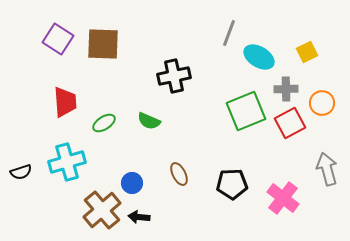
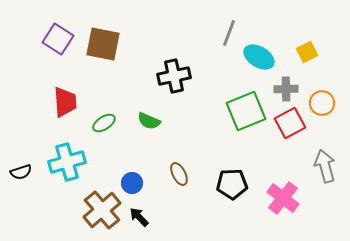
brown square: rotated 9 degrees clockwise
gray arrow: moved 2 px left, 3 px up
black arrow: rotated 40 degrees clockwise
